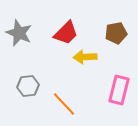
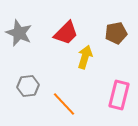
yellow arrow: rotated 110 degrees clockwise
pink rectangle: moved 5 px down
